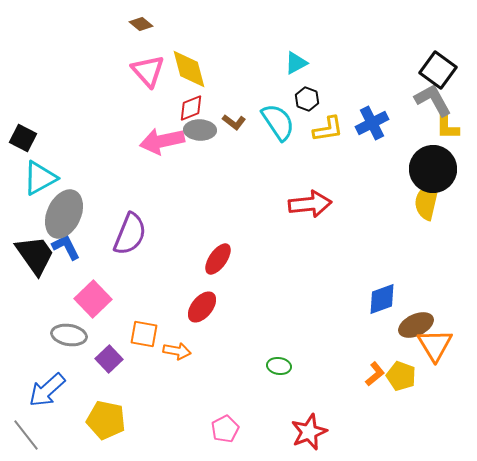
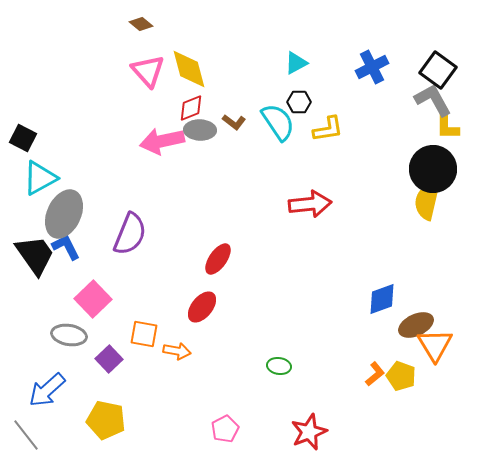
black hexagon at (307, 99): moved 8 px left, 3 px down; rotated 20 degrees counterclockwise
blue cross at (372, 123): moved 56 px up
